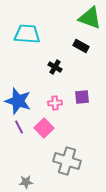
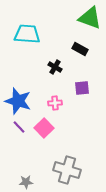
black rectangle: moved 1 px left, 3 px down
purple square: moved 9 px up
purple line: rotated 16 degrees counterclockwise
gray cross: moved 9 px down
